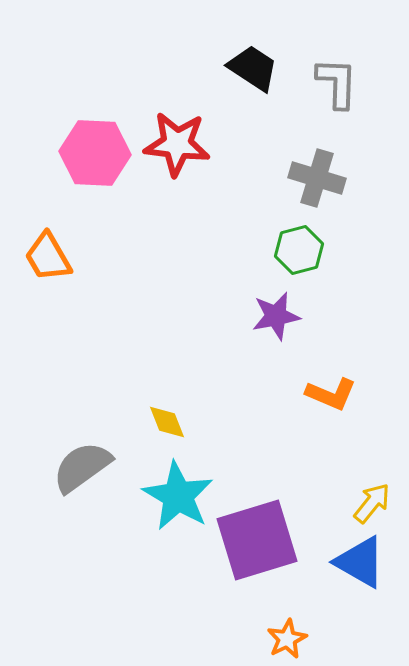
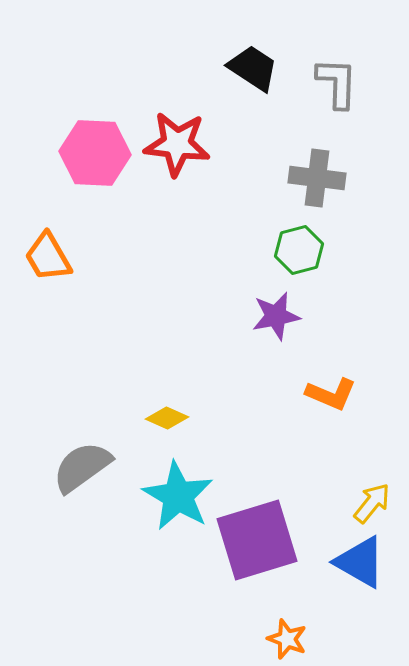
gray cross: rotated 10 degrees counterclockwise
yellow diamond: moved 4 px up; rotated 45 degrees counterclockwise
orange star: rotated 24 degrees counterclockwise
